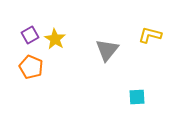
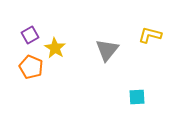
yellow star: moved 9 px down
